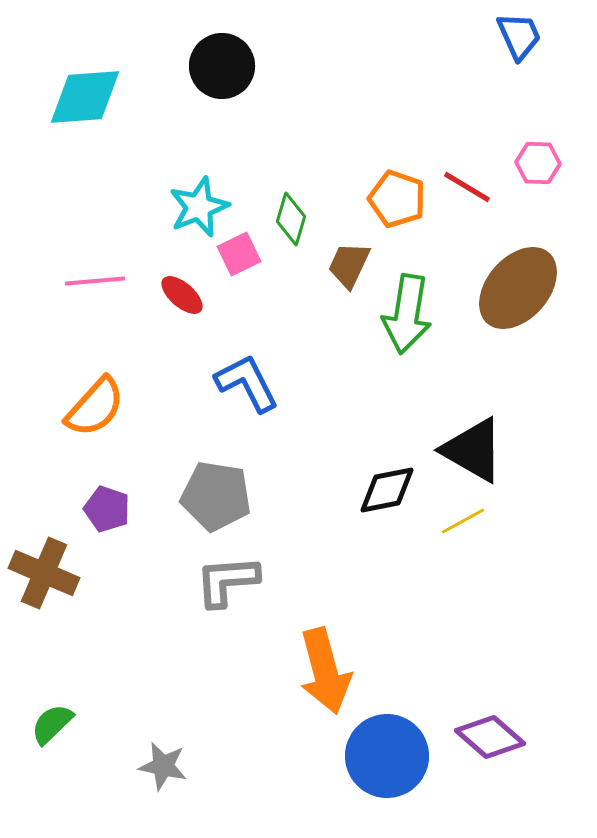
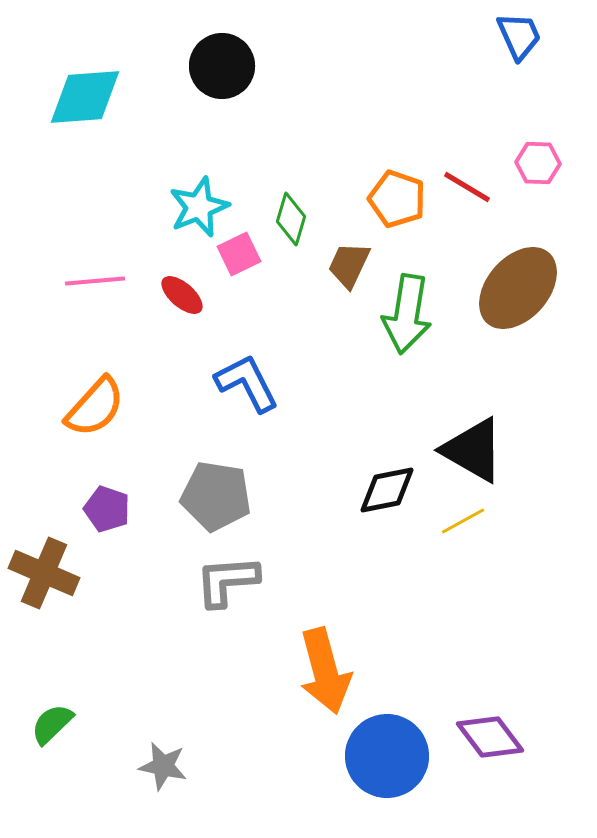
purple diamond: rotated 12 degrees clockwise
